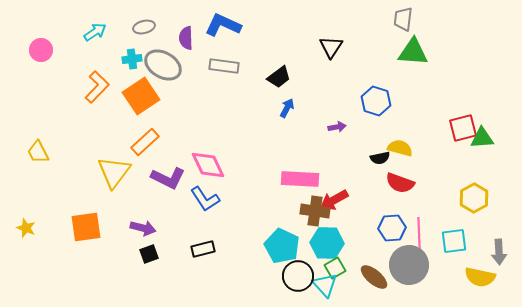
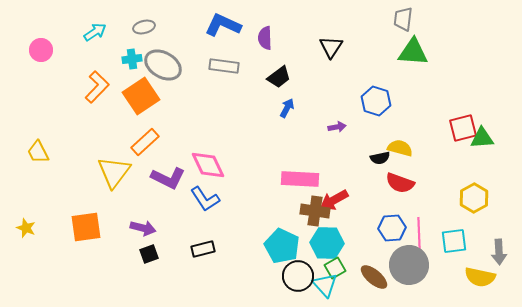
purple semicircle at (186, 38): moved 79 px right
